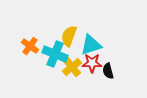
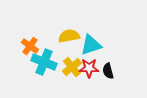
yellow semicircle: rotated 60 degrees clockwise
cyan cross: moved 11 px left, 8 px down
red star: moved 3 px left, 5 px down
